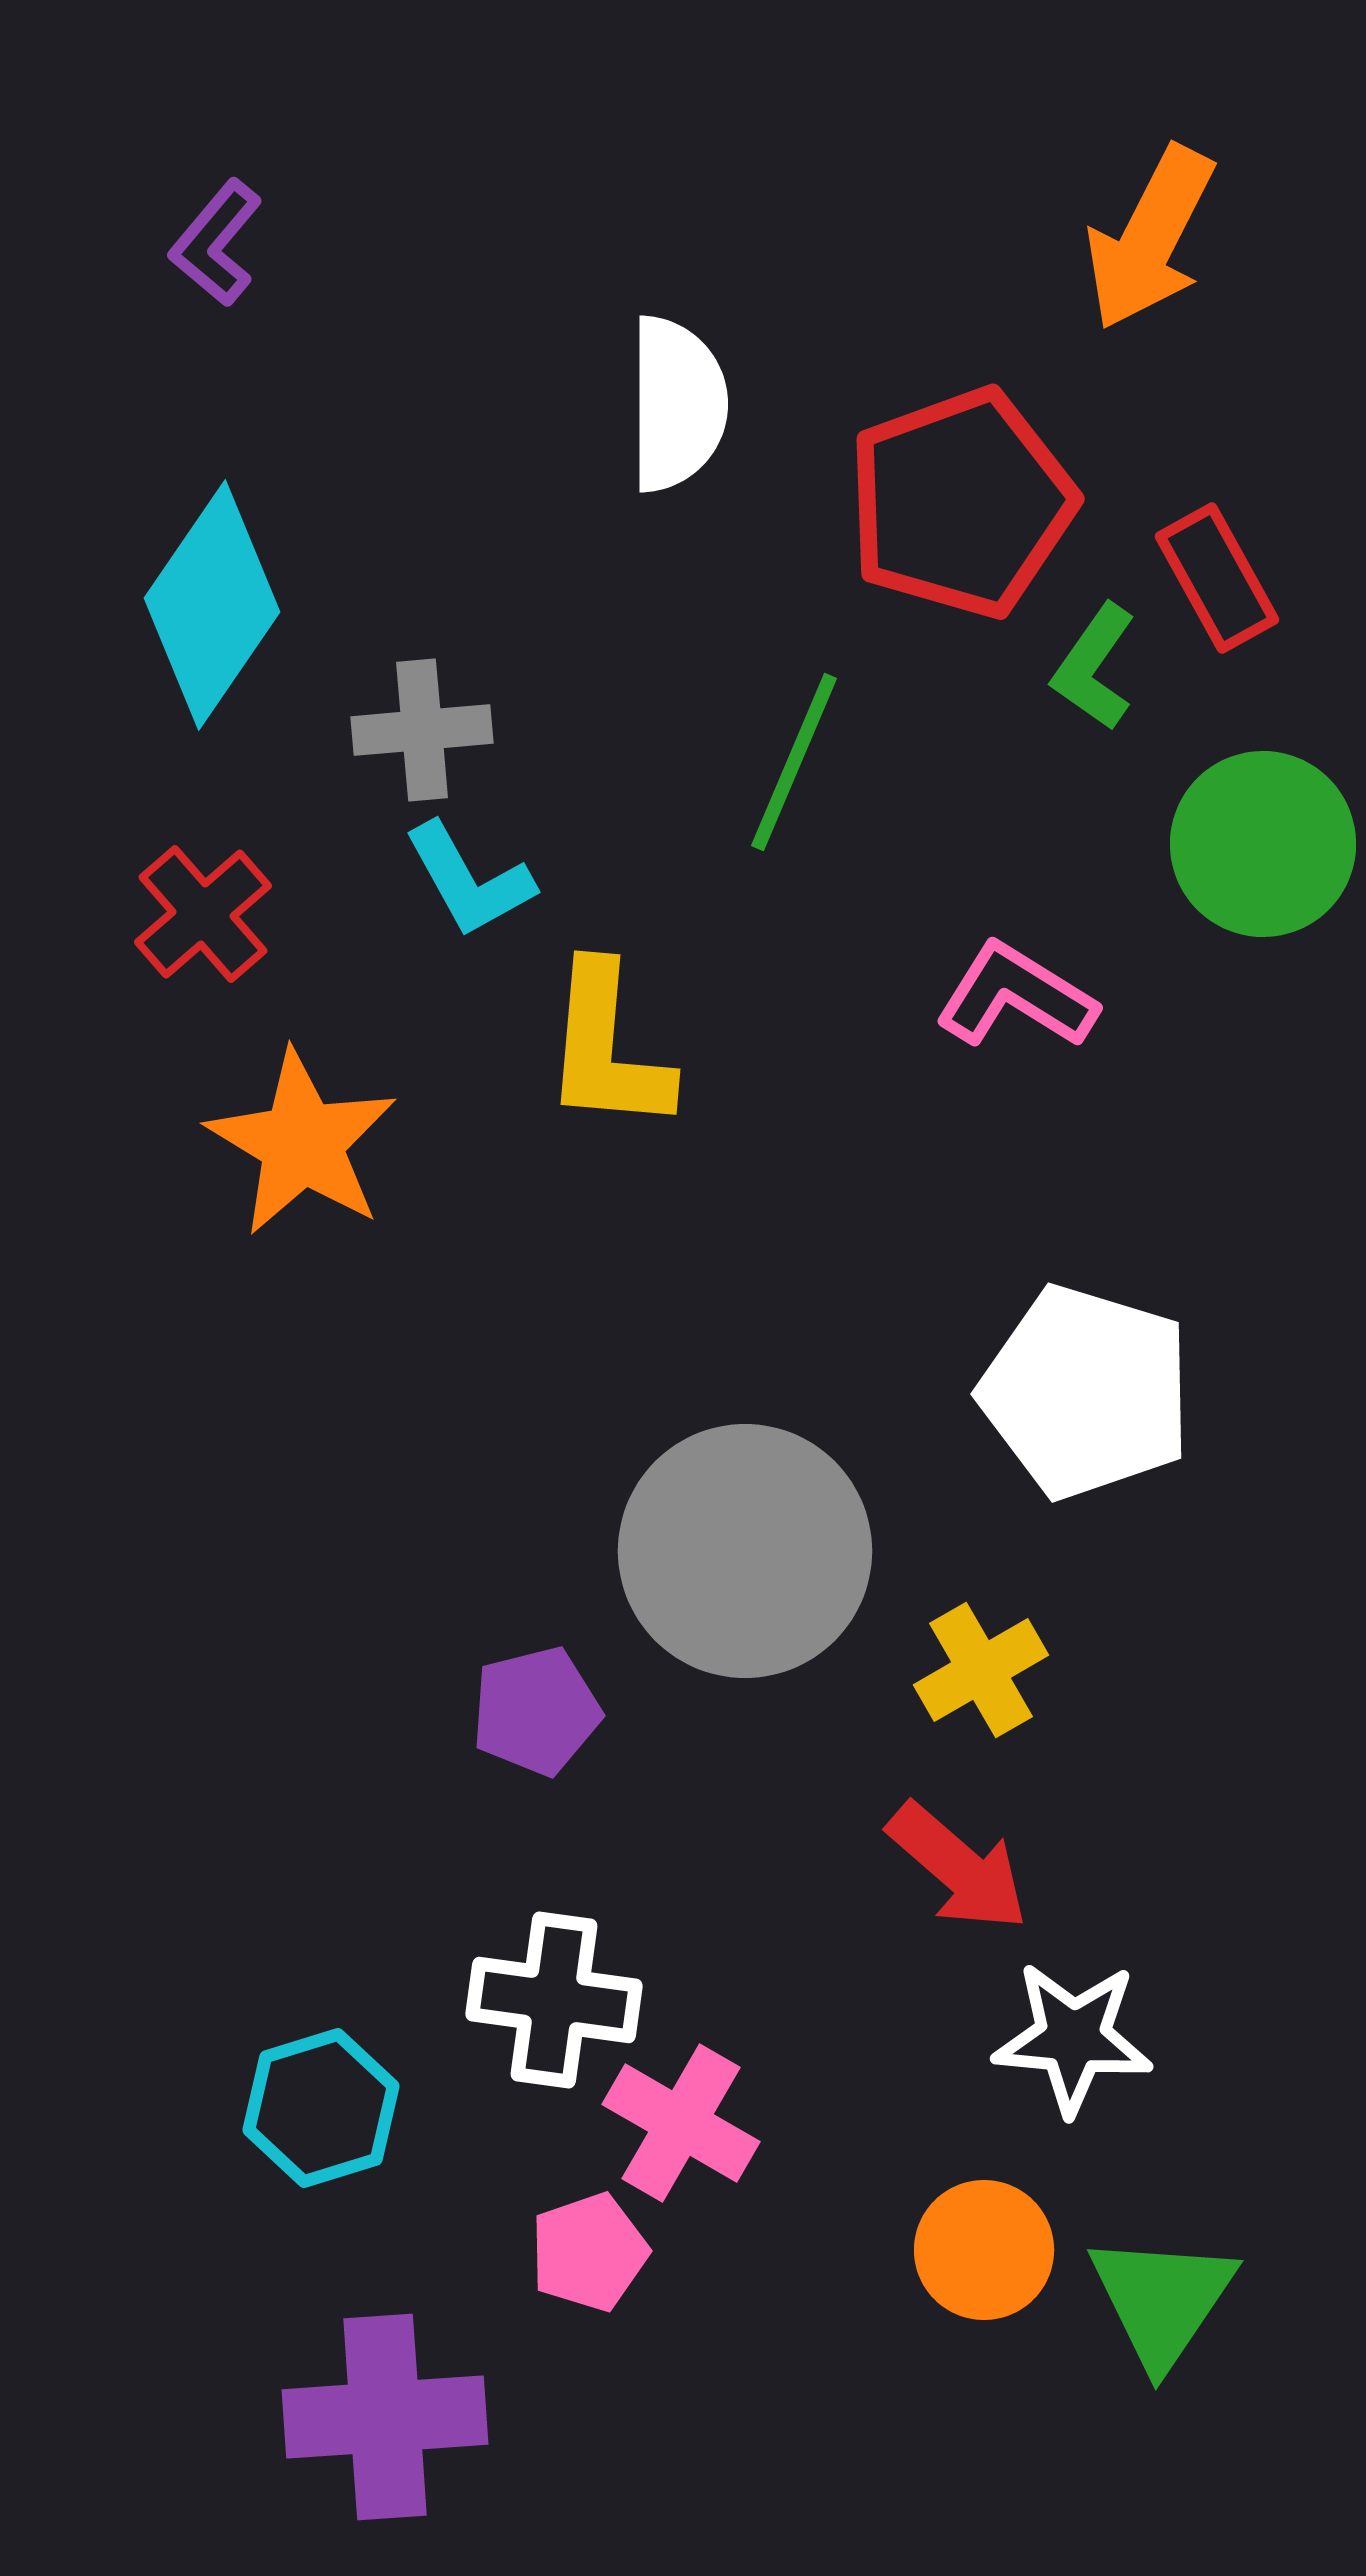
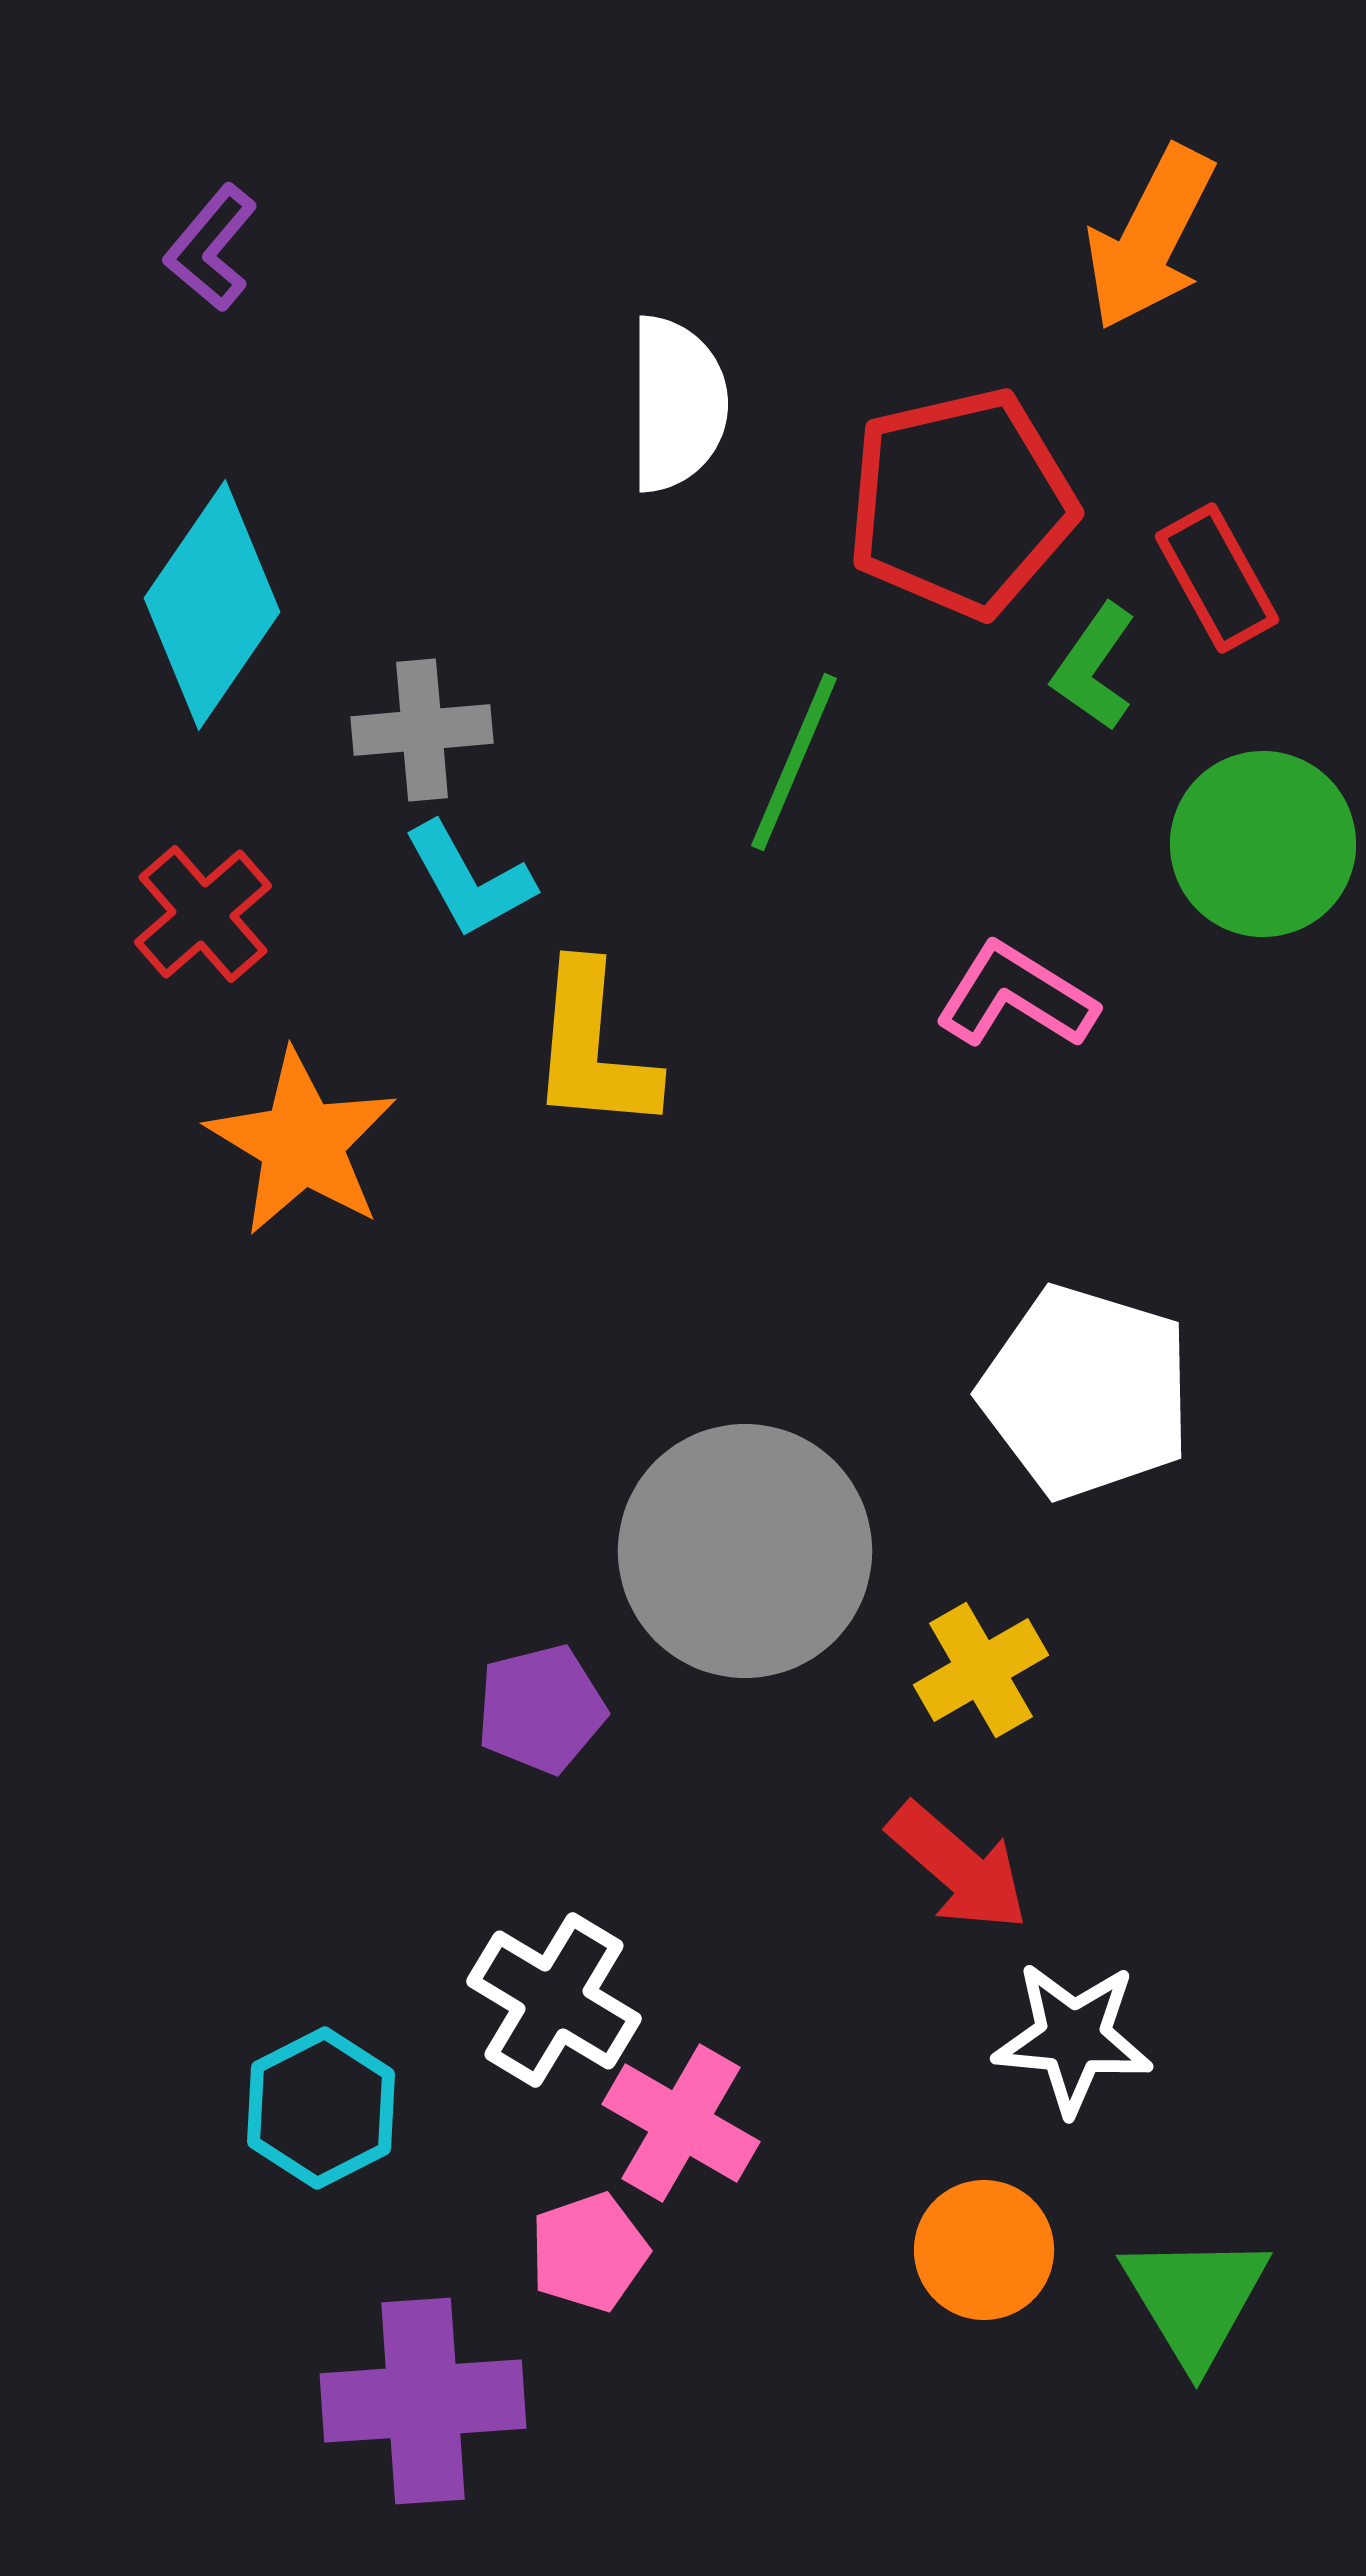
purple L-shape: moved 5 px left, 5 px down
red pentagon: rotated 7 degrees clockwise
yellow L-shape: moved 14 px left
purple pentagon: moved 5 px right, 2 px up
white cross: rotated 23 degrees clockwise
cyan hexagon: rotated 10 degrees counterclockwise
green triangle: moved 33 px right, 1 px up; rotated 5 degrees counterclockwise
purple cross: moved 38 px right, 16 px up
